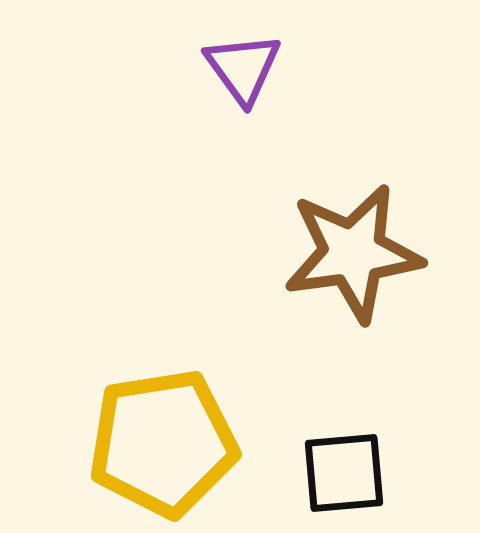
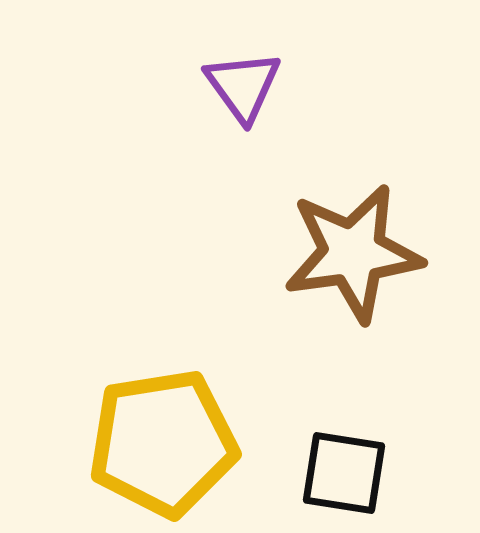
purple triangle: moved 18 px down
black square: rotated 14 degrees clockwise
